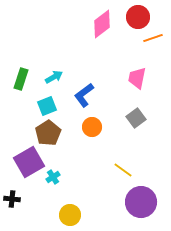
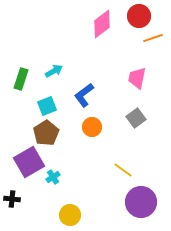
red circle: moved 1 px right, 1 px up
cyan arrow: moved 6 px up
brown pentagon: moved 2 px left
